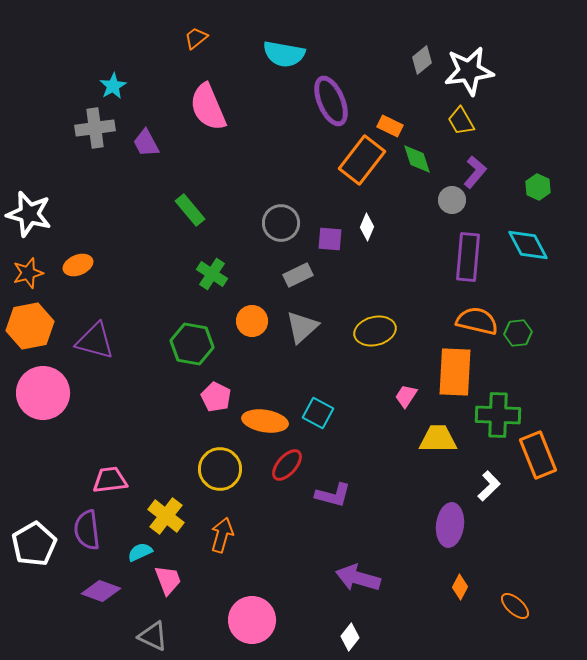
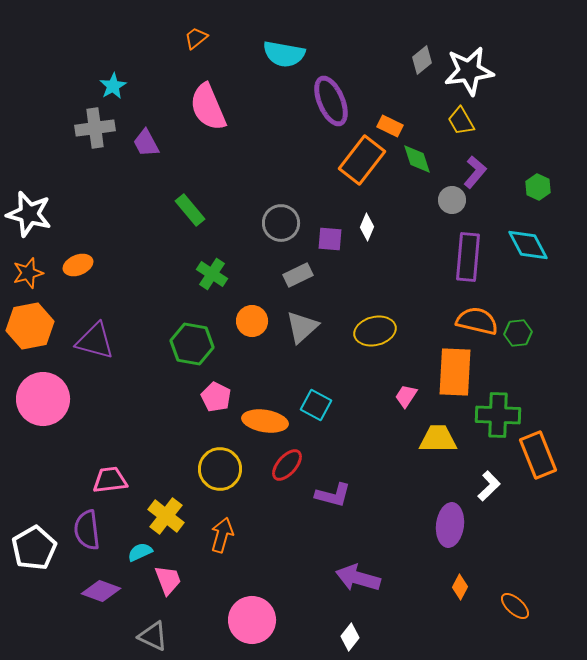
pink circle at (43, 393): moved 6 px down
cyan square at (318, 413): moved 2 px left, 8 px up
white pentagon at (34, 544): moved 4 px down
